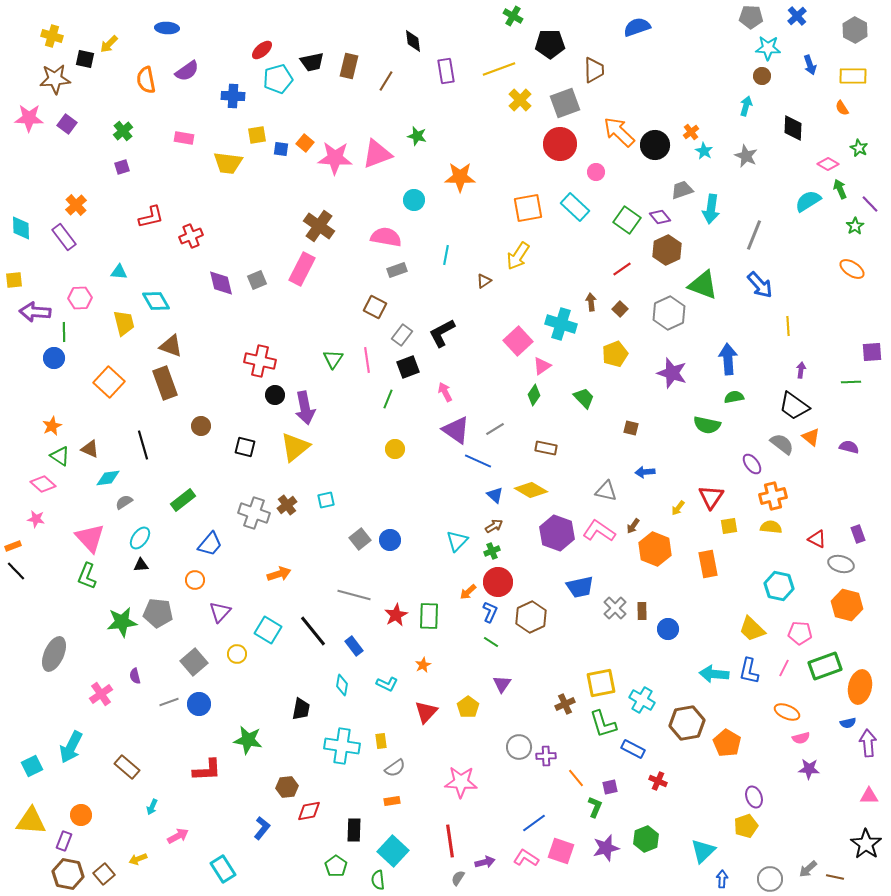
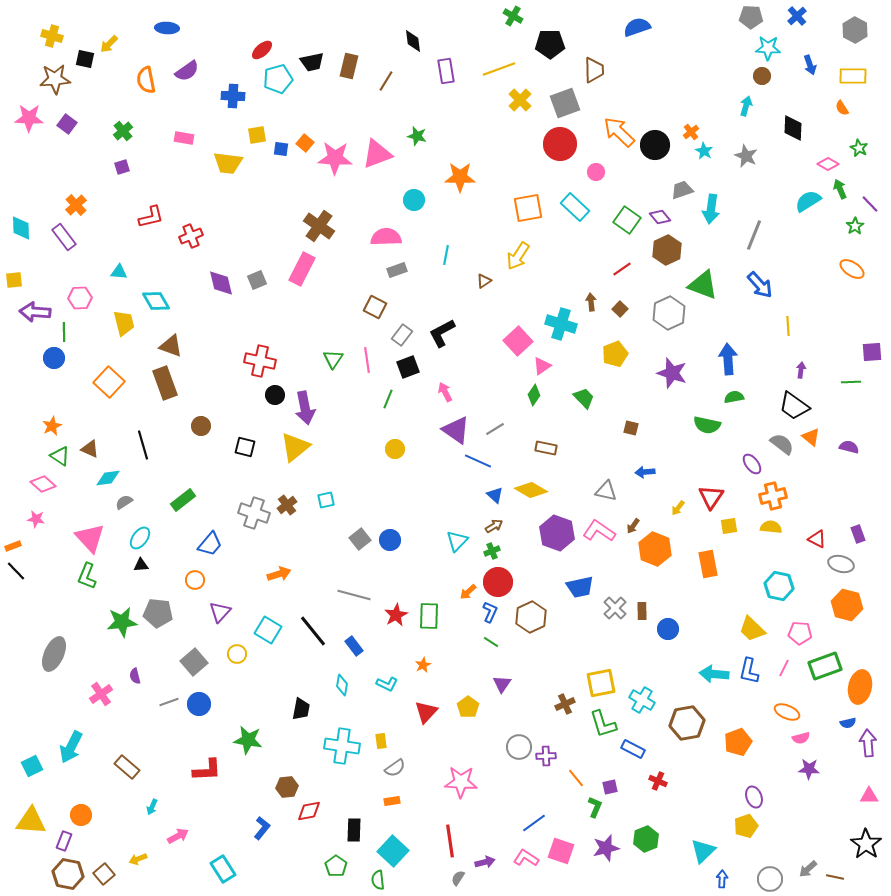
pink semicircle at (386, 237): rotated 12 degrees counterclockwise
orange pentagon at (727, 743): moved 11 px right, 1 px up; rotated 20 degrees clockwise
